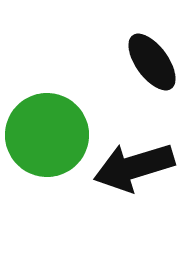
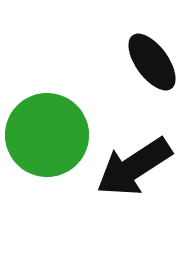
black arrow: rotated 16 degrees counterclockwise
